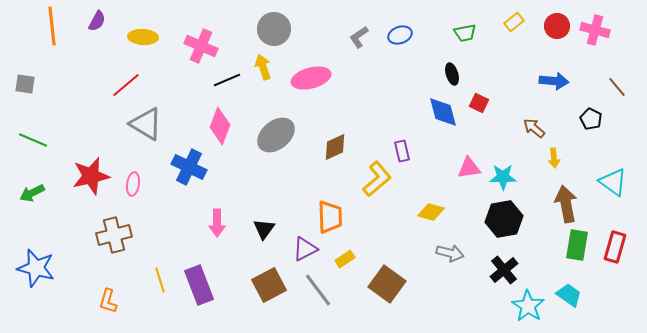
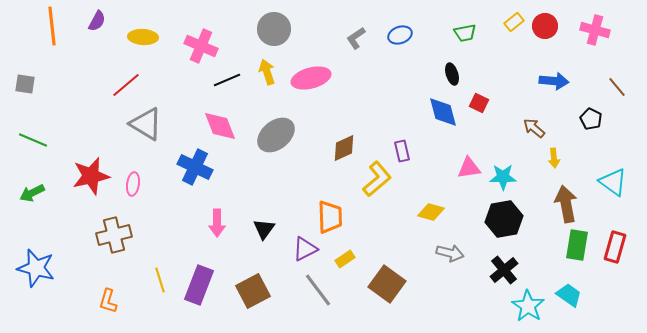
red circle at (557, 26): moved 12 px left
gray L-shape at (359, 37): moved 3 px left, 1 px down
yellow arrow at (263, 67): moved 4 px right, 5 px down
pink diamond at (220, 126): rotated 42 degrees counterclockwise
brown diamond at (335, 147): moved 9 px right, 1 px down
blue cross at (189, 167): moved 6 px right
purple rectangle at (199, 285): rotated 42 degrees clockwise
brown square at (269, 285): moved 16 px left, 6 px down
